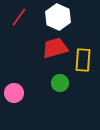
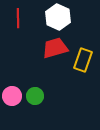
red line: moved 1 px left, 1 px down; rotated 36 degrees counterclockwise
yellow rectangle: rotated 15 degrees clockwise
green circle: moved 25 px left, 13 px down
pink circle: moved 2 px left, 3 px down
